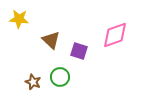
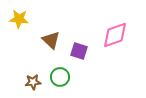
brown star: rotated 28 degrees counterclockwise
